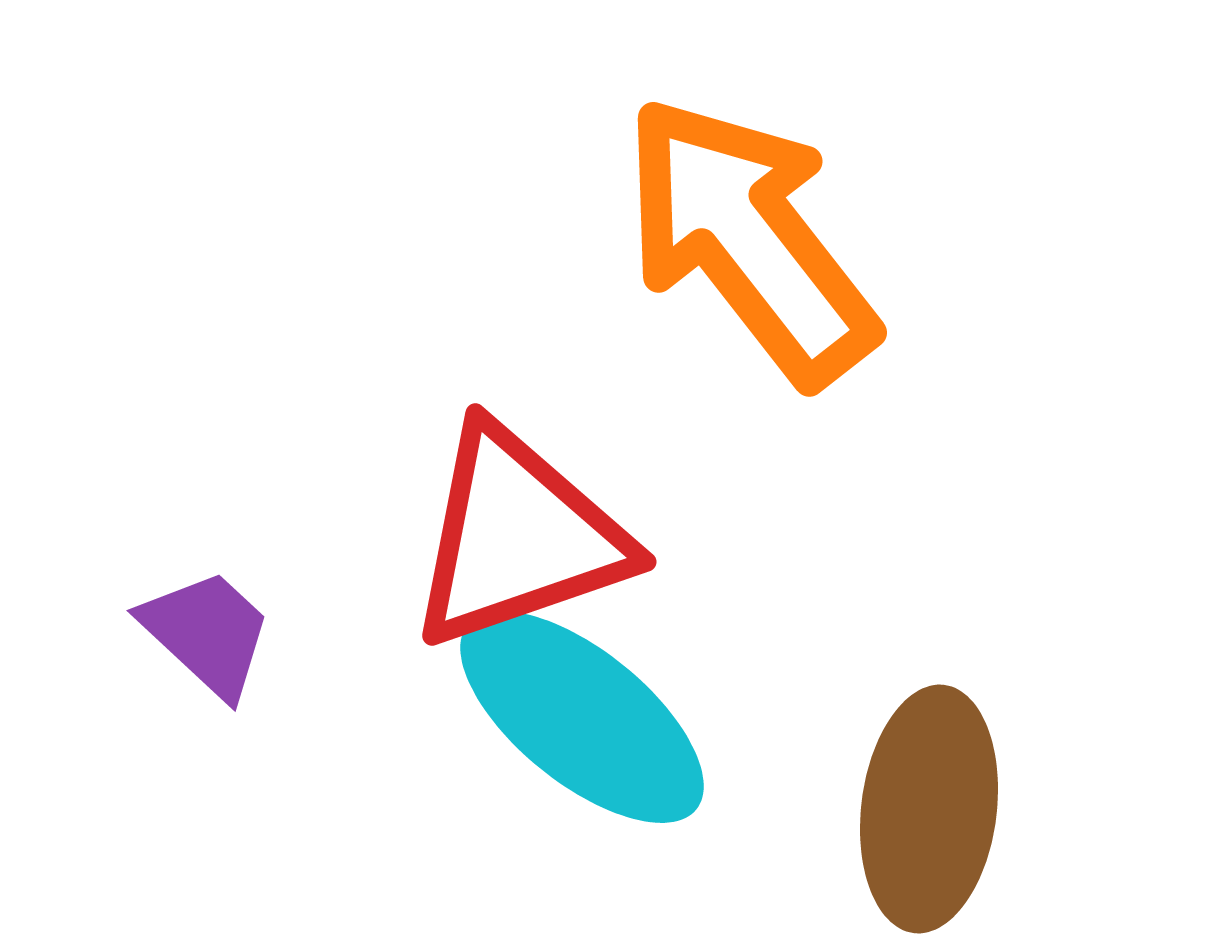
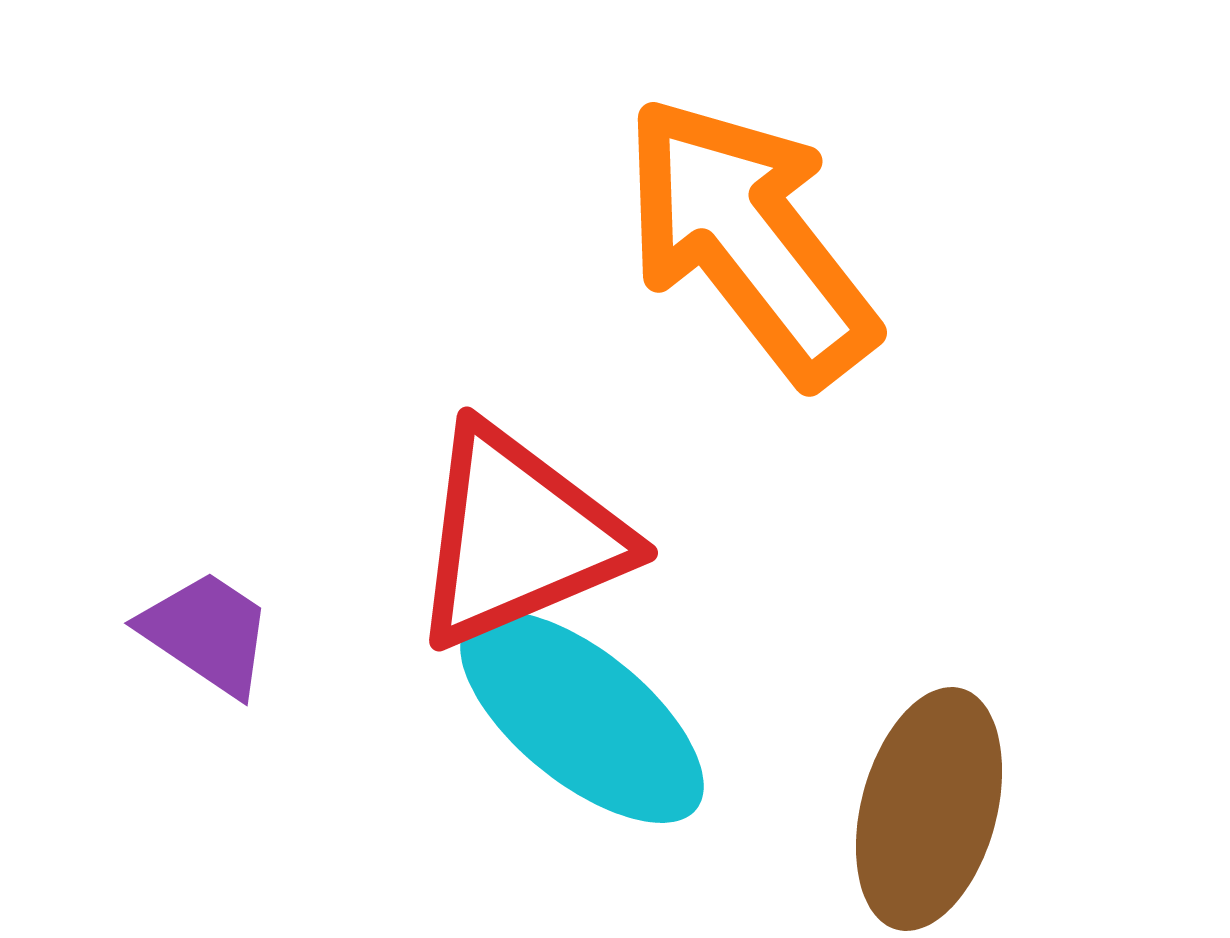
red triangle: rotated 4 degrees counterclockwise
purple trapezoid: rotated 9 degrees counterclockwise
brown ellipse: rotated 8 degrees clockwise
